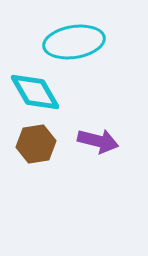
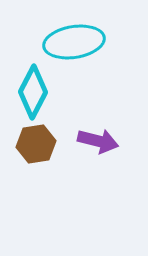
cyan diamond: moved 2 px left; rotated 58 degrees clockwise
